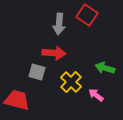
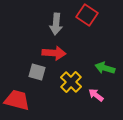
gray arrow: moved 3 px left
